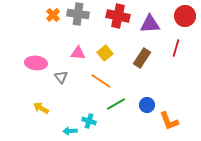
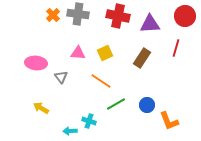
yellow square: rotated 14 degrees clockwise
